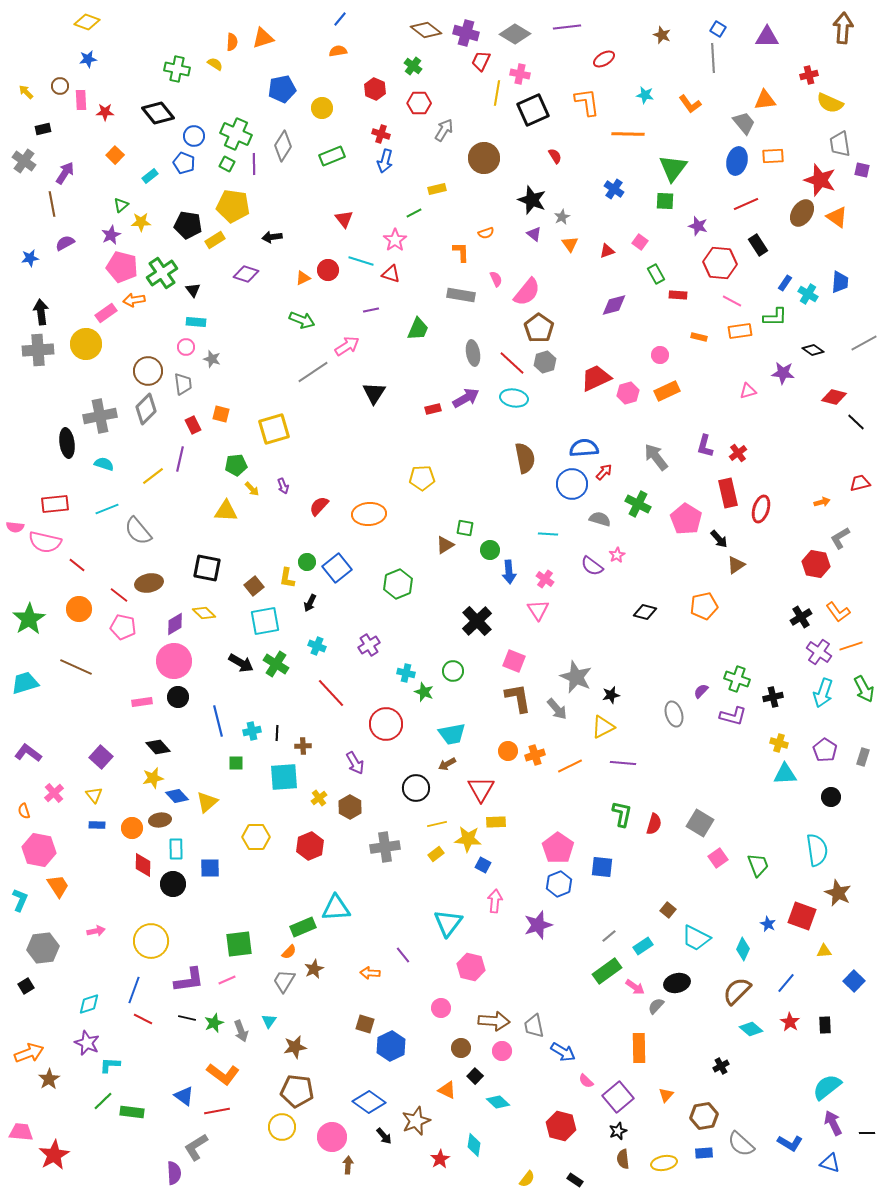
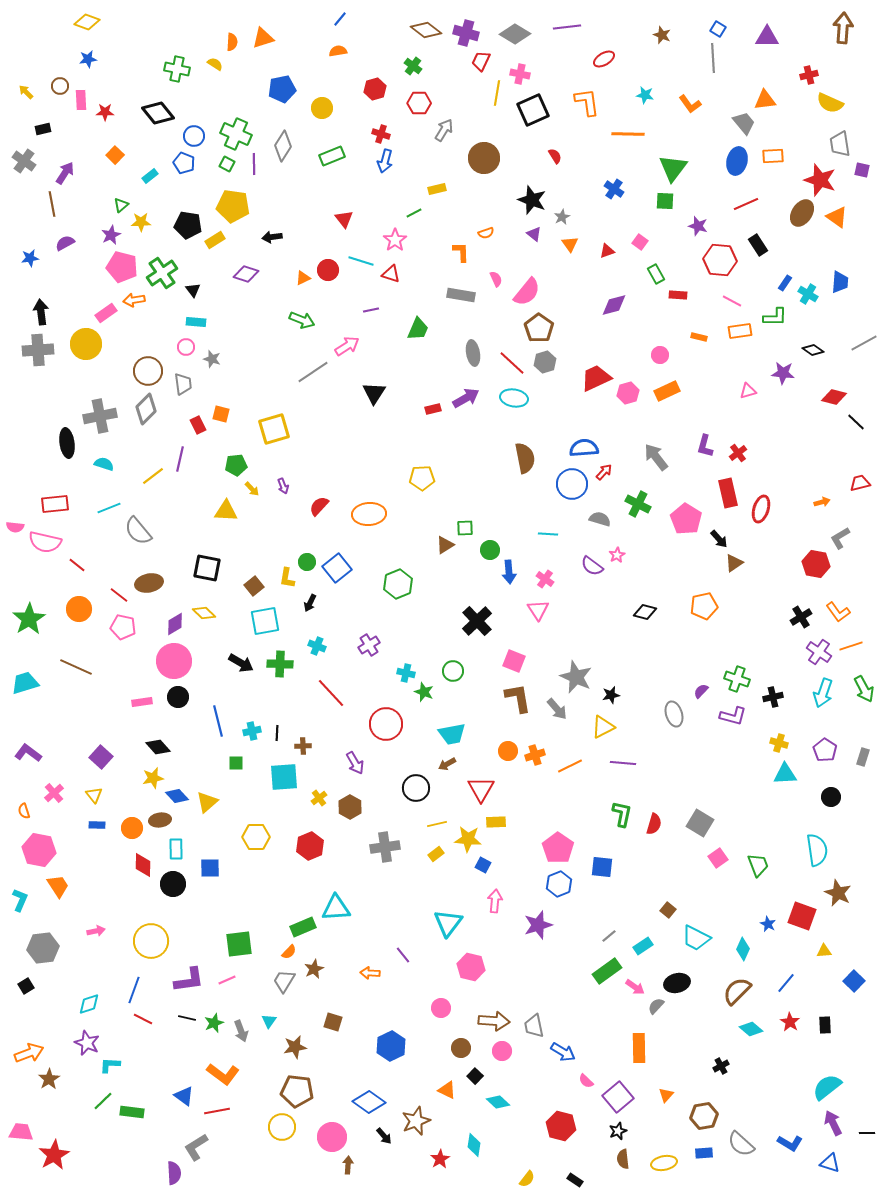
red hexagon at (375, 89): rotated 20 degrees clockwise
red hexagon at (720, 263): moved 3 px up
red rectangle at (193, 425): moved 5 px right
cyan line at (107, 509): moved 2 px right, 1 px up
green square at (465, 528): rotated 12 degrees counterclockwise
brown triangle at (736, 565): moved 2 px left, 2 px up
green cross at (276, 664): moved 4 px right; rotated 30 degrees counterclockwise
brown square at (365, 1024): moved 32 px left, 2 px up
